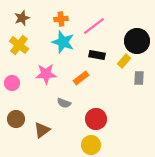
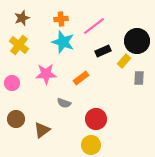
black rectangle: moved 6 px right, 4 px up; rotated 35 degrees counterclockwise
